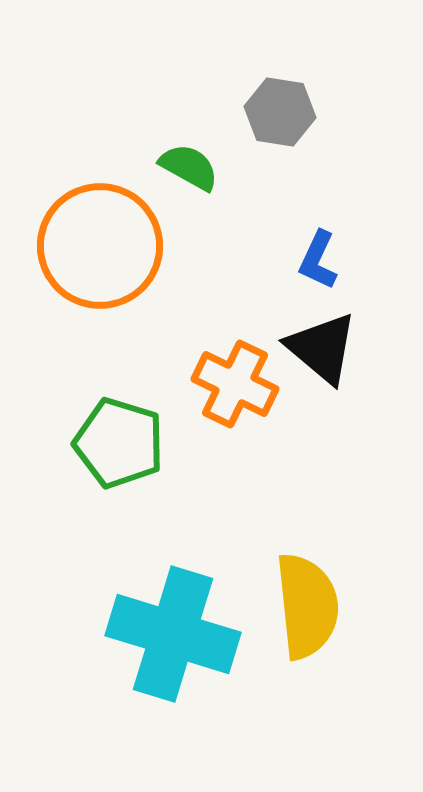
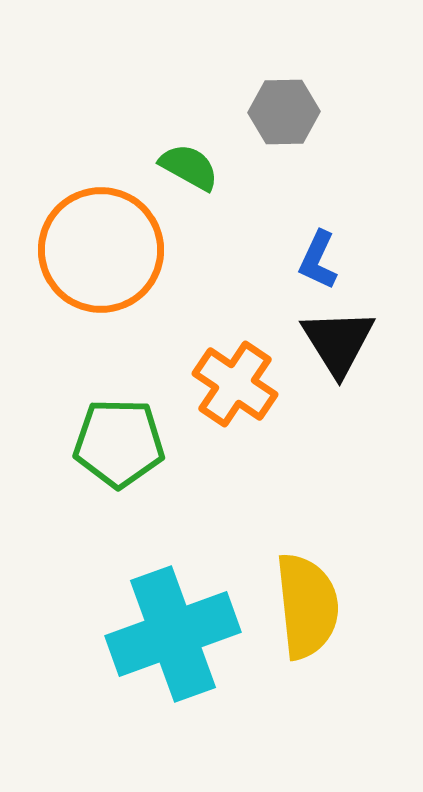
gray hexagon: moved 4 px right; rotated 10 degrees counterclockwise
orange circle: moved 1 px right, 4 px down
black triangle: moved 16 px right, 6 px up; rotated 18 degrees clockwise
orange cross: rotated 8 degrees clockwise
green pentagon: rotated 16 degrees counterclockwise
cyan cross: rotated 37 degrees counterclockwise
